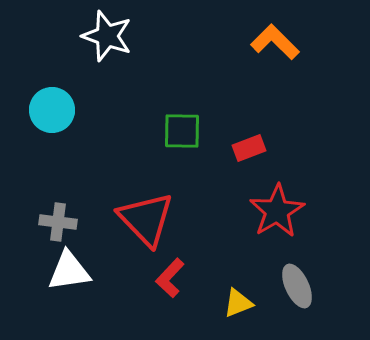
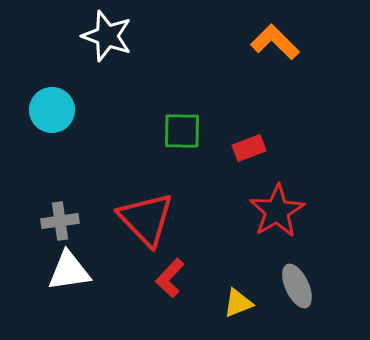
gray cross: moved 2 px right, 1 px up; rotated 15 degrees counterclockwise
